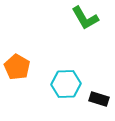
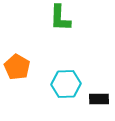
green L-shape: moved 25 px left; rotated 32 degrees clockwise
black rectangle: rotated 18 degrees counterclockwise
